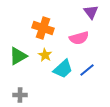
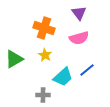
purple triangle: moved 12 px left, 1 px down
orange cross: moved 1 px right
green triangle: moved 4 px left, 3 px down
cyan trapezoid: moved 8 px down
gray cross: moved 23 px right
